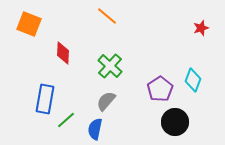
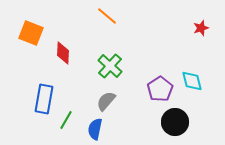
orange square: moved 2 px right, 9 px down
cyan diamond: moved 1 px left, 1 px down; rotated 35 degrees counterclockwise
blue rectangle: moved 1 px left
green line: rotated 18 degrees counterclockwise
